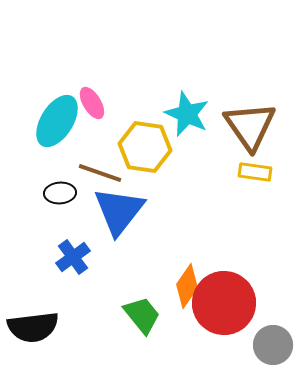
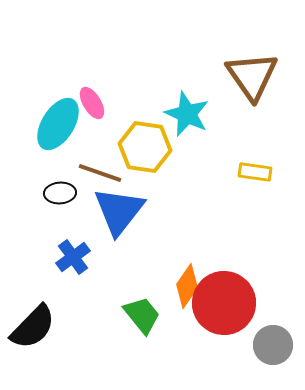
cyan ellipse: moved 1 px right, 3 px down
brown triangle: moved 2 px right, 50 px up
black semicircle: rotated 39 degrees counterclockwise
